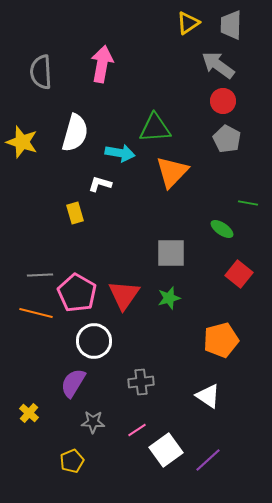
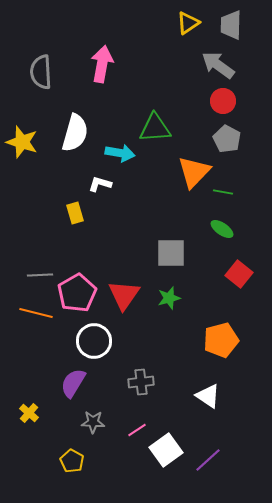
orange triangle: moved 22 px right
green line: moved 25 px left, 11 px up
pink pentagon: rotated 12 degrees clockwise
yellow pentagon: rotated 20 degrees counterclockwise
